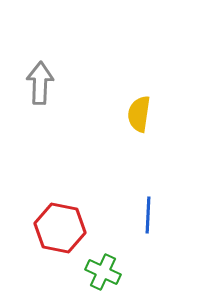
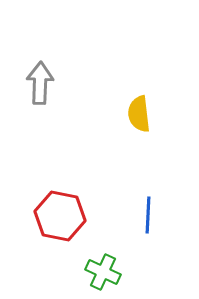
yellow semicircle: rotated 15 degrees counterclockwise
red hexagon: moved 12 px up
